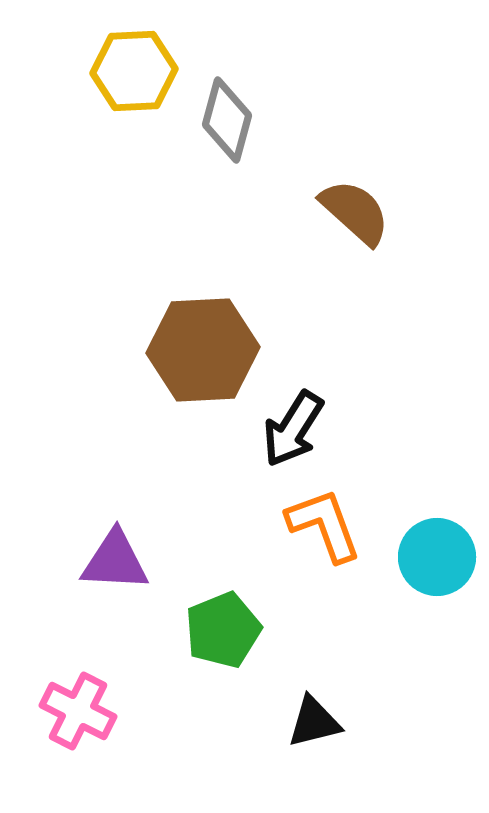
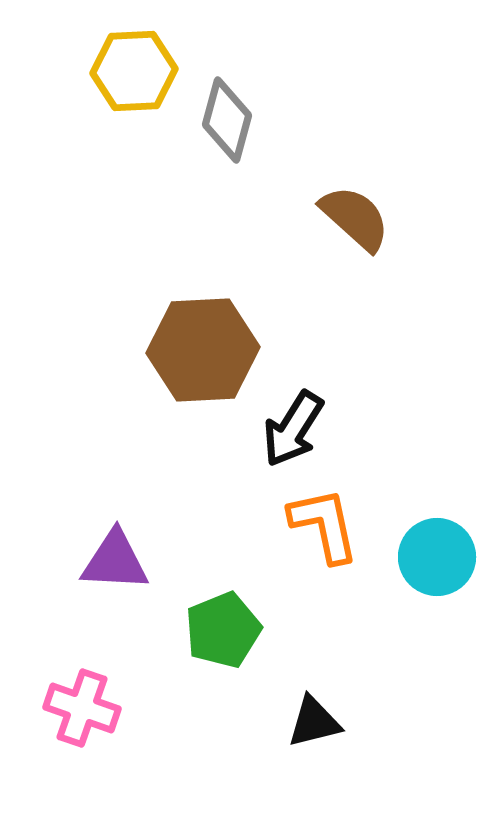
brown semicircle: moved 6 px down
orange L-shape: rotated 8 degrees clockwise
pink cross: moved 4 px right, 3 px up; rotated 8 degrees counterclockwise
